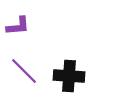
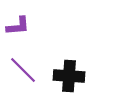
purple line: moved 1 px left, 1 px up
